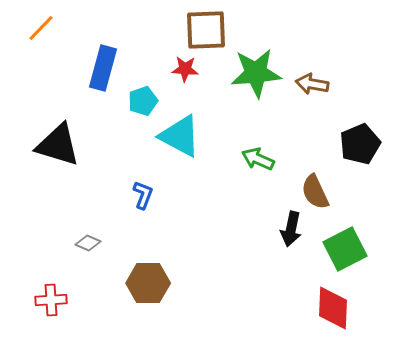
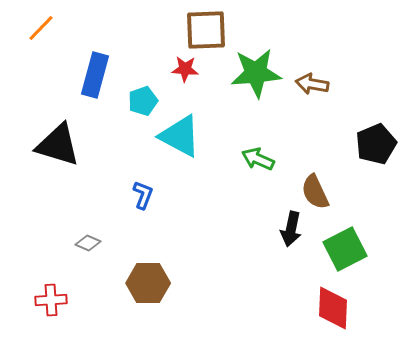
blue rectangle: moved 8 px left, 7 px down
black pentagon: moved 16 px right
